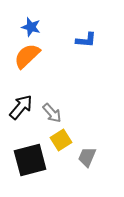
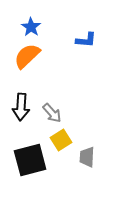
blue star: rotated 18 degrees clockwise
black arrow: rotated 144 degrees clockwise
gray trapezoid: rotated 20 degrees counterclockwise
